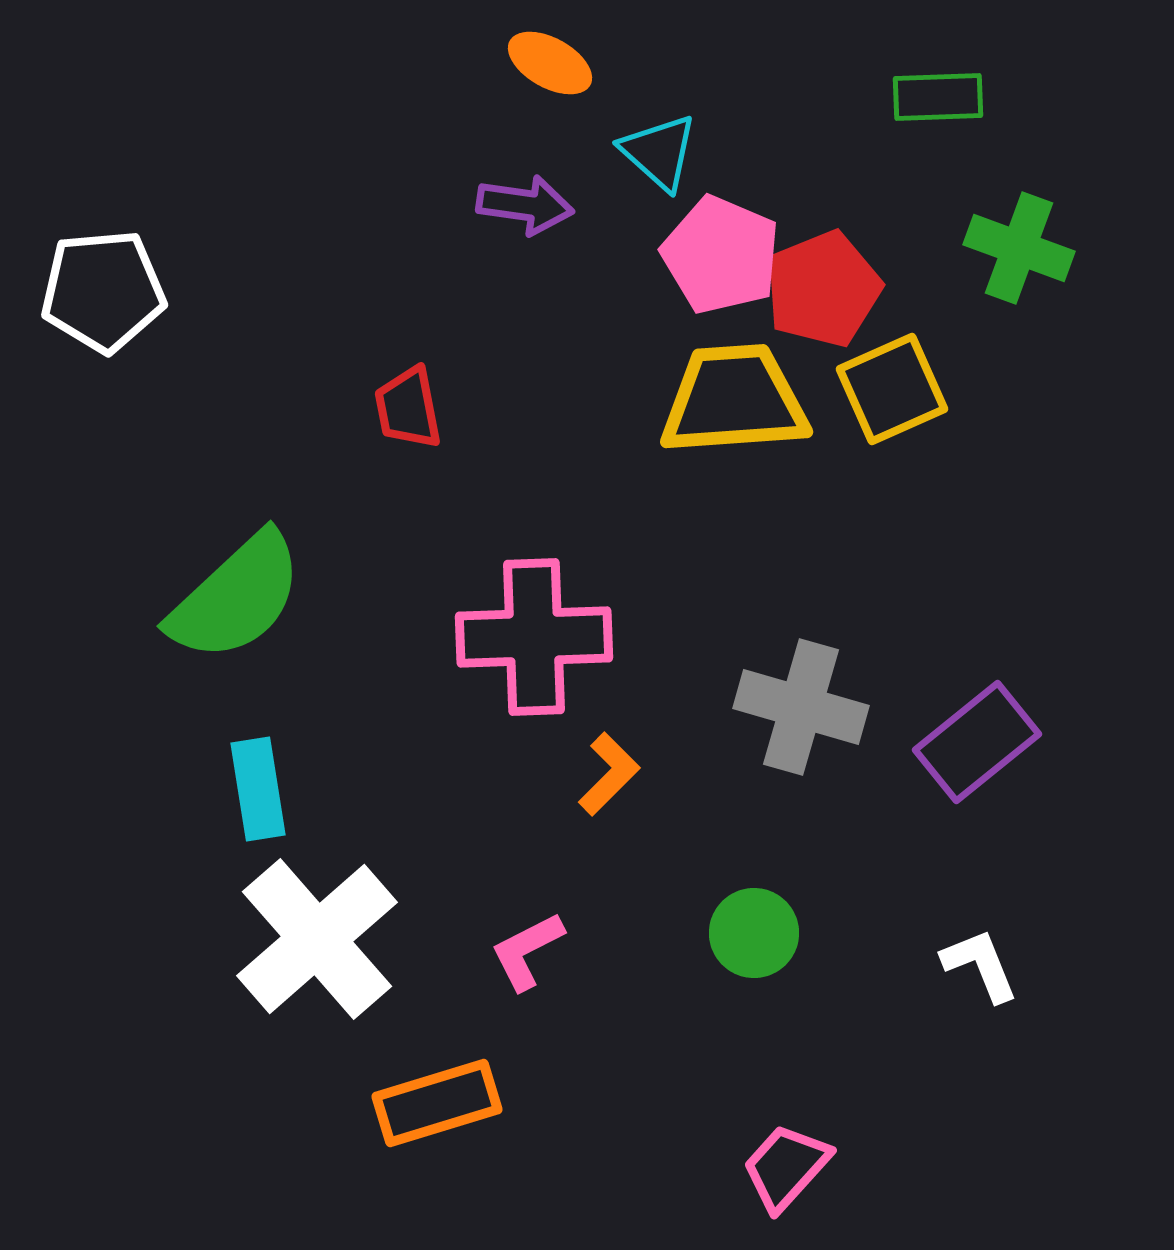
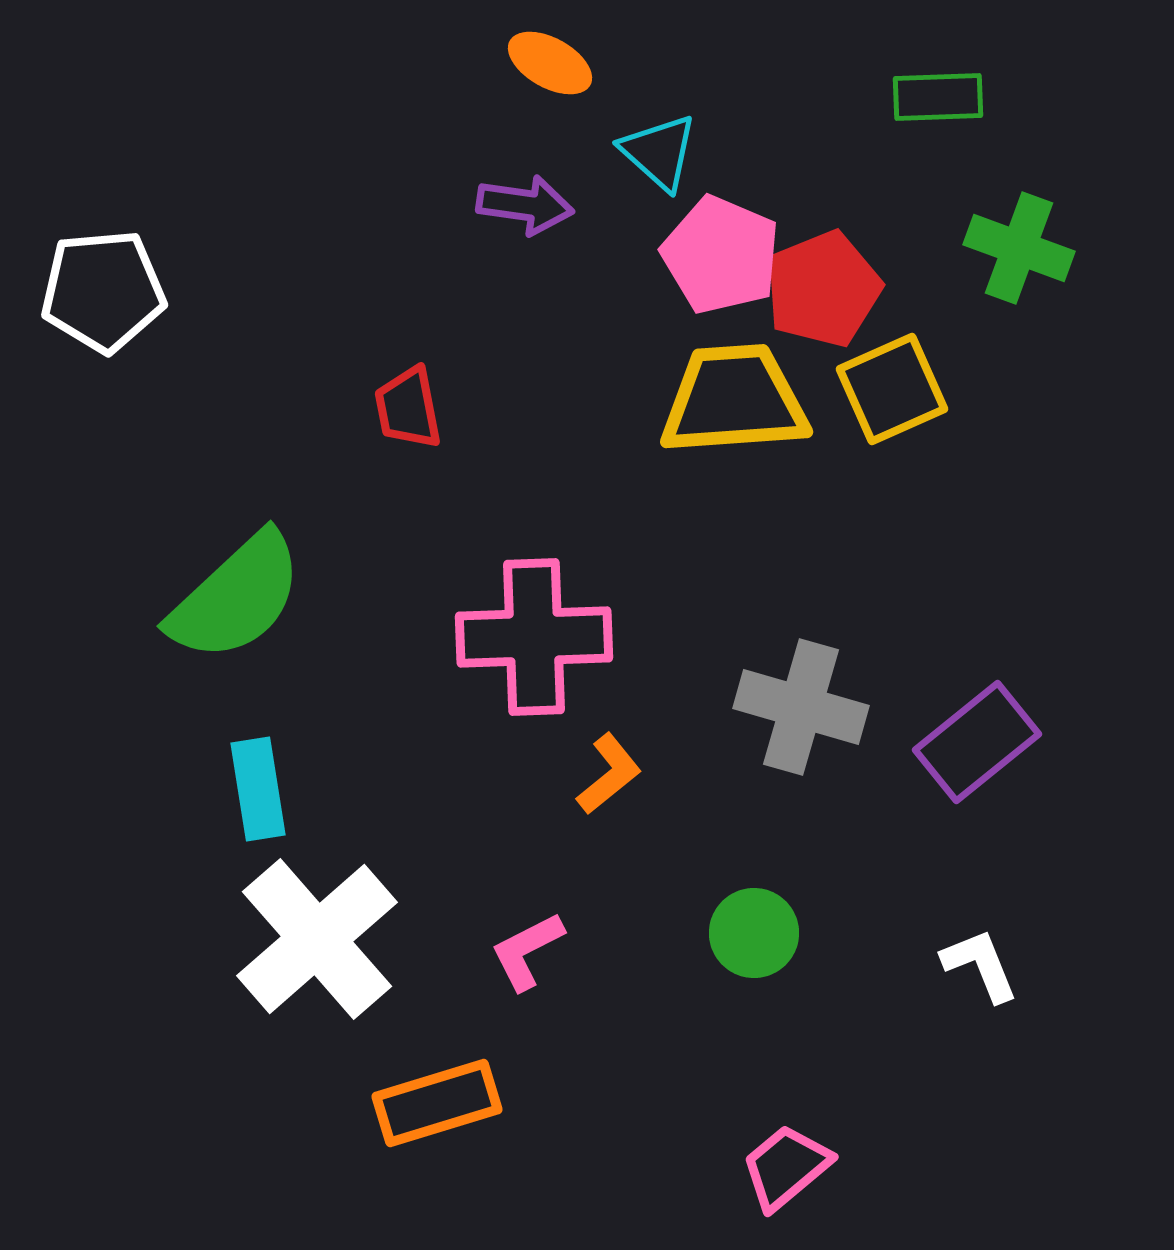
orange L-shape: rotated 6 degrees clockwise
pink trapezoid: rotated 8 degrees clockwise
